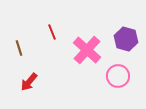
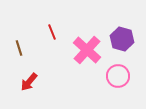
purple hexagon: moved 4 px left
